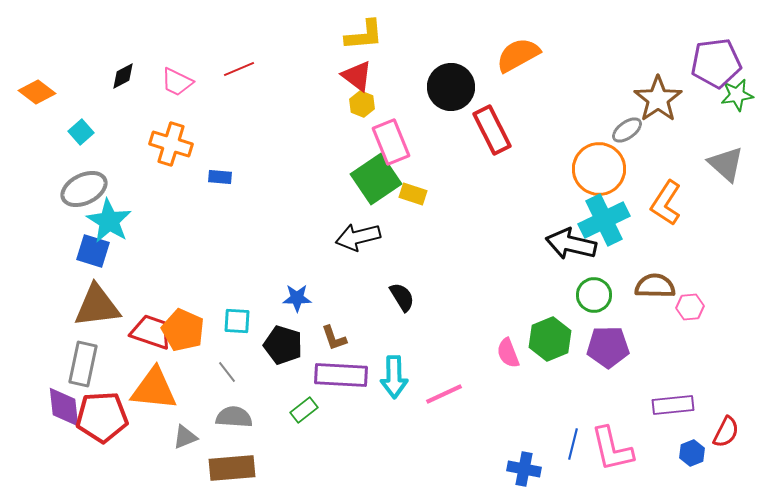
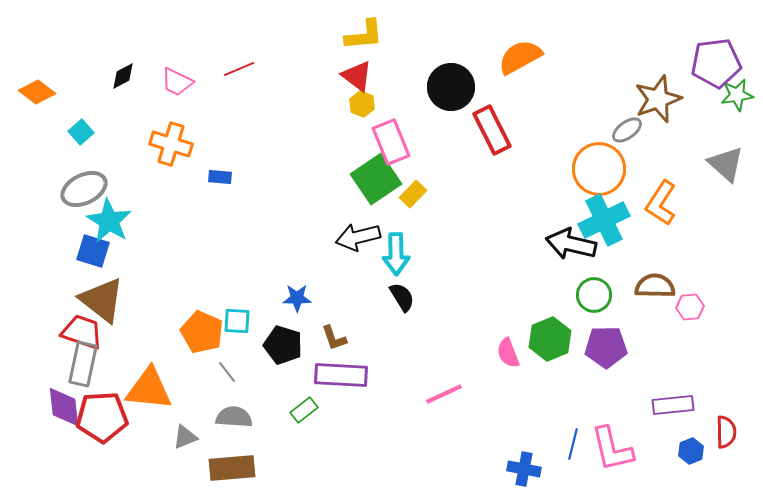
orange semicircle at (518, 55): moved 2 px right, 2 px down
brown star at (658, 99): rotated 15 degrees clockwise
yellow rectangle at (413, 194): rotated 64 degrees counterclockwise
orange L-shape at (666, 203): moved 5 px left
brown triangle at (97, 306): moved 5 px right, 6 px up; rotated 45 degrees clockwise
orange pentagon at (183, 330): moved 19 px right, 2 px down
red trapezoid at (151, 332): moved 69 px left
purple pentagon at (608, 347): moved 2 px left
cyan arrow at (394, 377): moved 2 px right, 123 px up
orange triangle at (154, 389): moved 5 px left
red semicircle at (726, 432): rotated 28 degrees counterclockwise
blue hexagon at (692, 453): moved 1 px left, 2 px up
